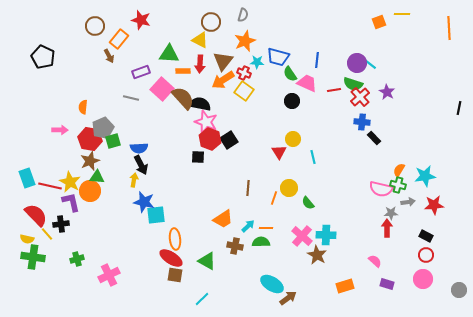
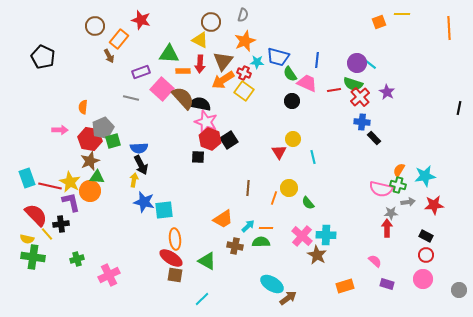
cyan square at (156, 215): moved 8 px right, 5 px up
